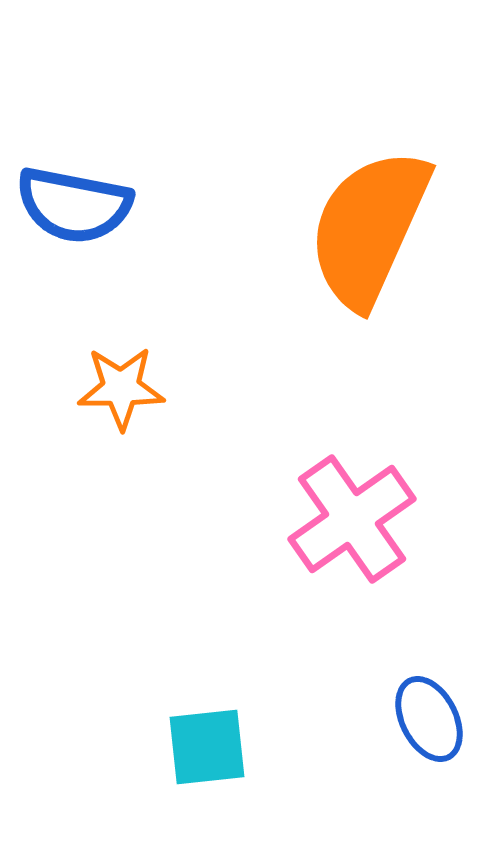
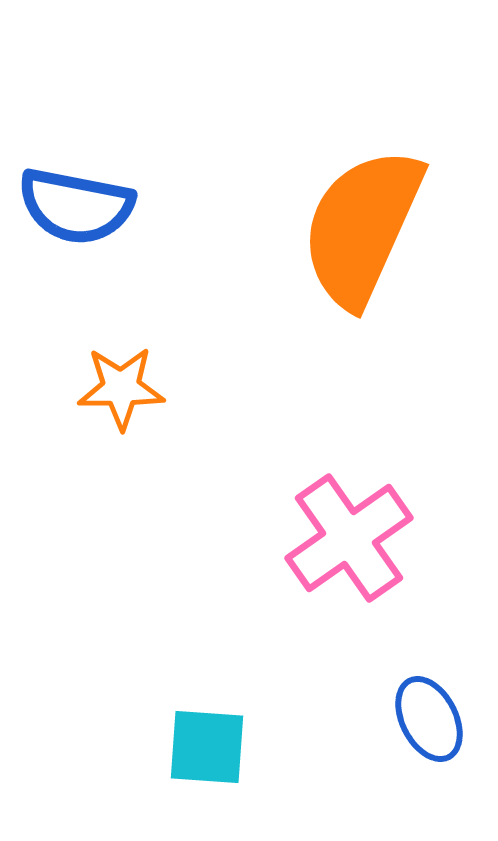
blue semicircle: moved 2 px right, 1 px down
orange semicircle: moved 7 px left, 1 px up
pink cross: moved 3 px left, 19 px down
cyan square: rotated 10 degrees clockwise
